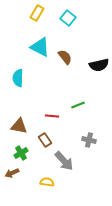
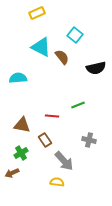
yellow rectangle: rotated 35 degrees clockwise
cyan square: moved 7 px right, 17 px down
cyan triangle: moved 1 px right
brown semicircle: moved 3 px left
black semicircle: moved 3 px left, 3 px down
cyan semicircle: rotated 84 degrees clockwise
brown triangle: moved 3 px right, 1 px up
yellow semicircle: moved 10 px right
